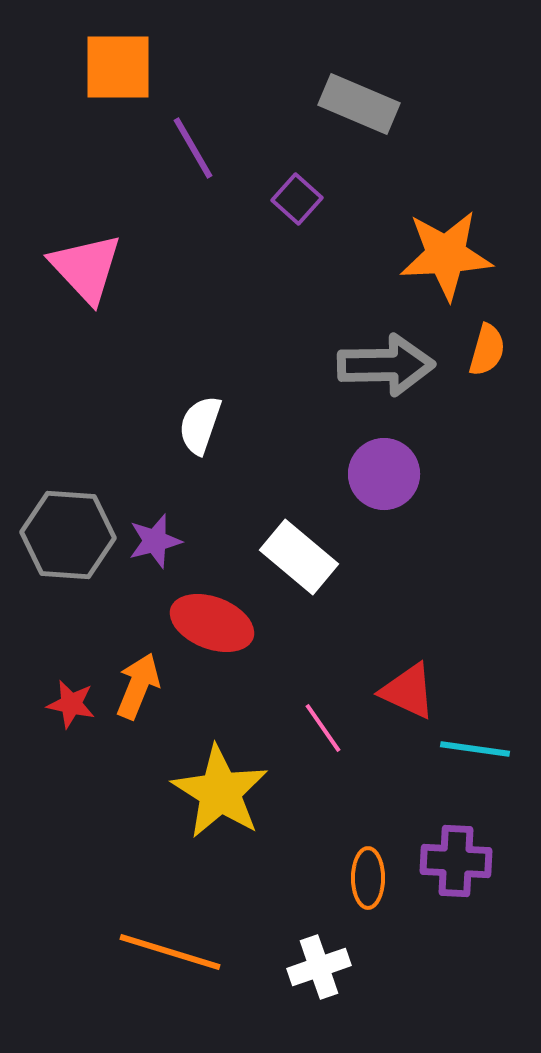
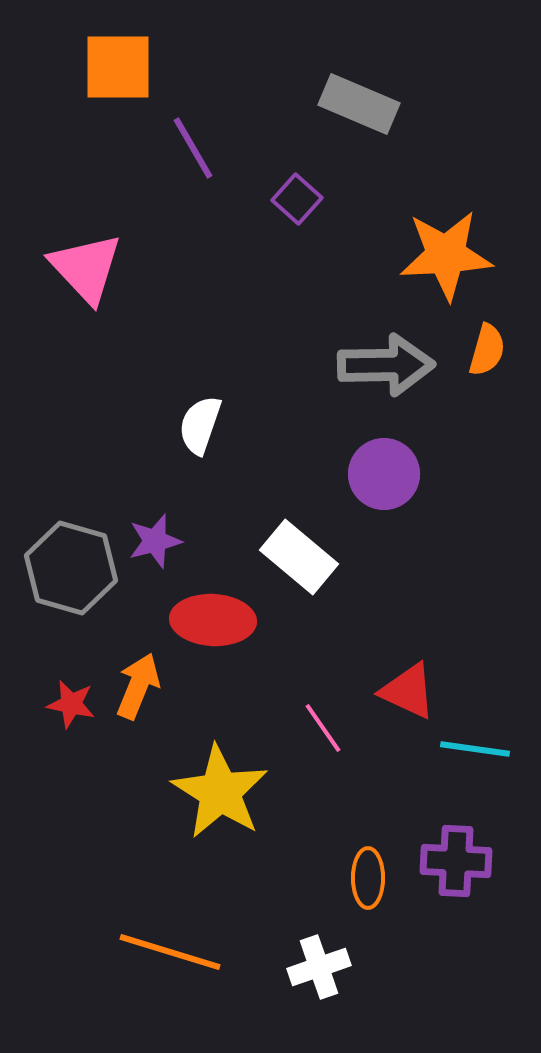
gray hexagon: moved 3 px right, 33 px down; rotated 12 degrees clockwise
red ellipse: moved 1 px right, 3 px up; rotated 18 degrees counterclockwise
